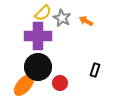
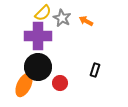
orange ellipse: rotated 15 degrees counterclockwise
